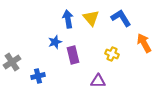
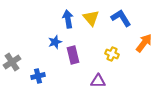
orange arrow: rotated 66 degrees clockwise
